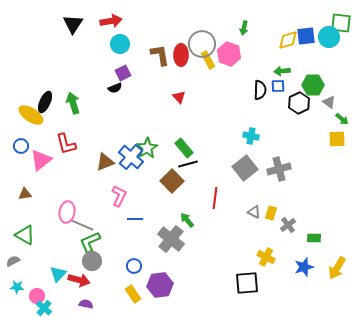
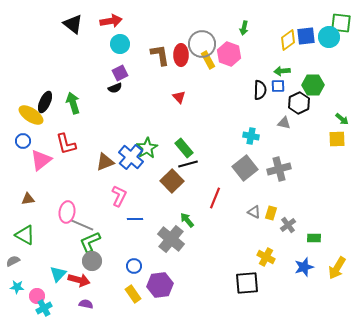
black triangle at (73, 24): rotated 25 degrees counterclockwise
yellow diamond at (288, 40): rotated 20 degrees counterclockwise
purple square at (123, 73): moved 3 px left
gray triangle at (329, 102): moved 45 px left, 21 px down; rotated 24 degrees counterclockwise
blue circle at (21, 146): moved 2 px right, 5 px up
brown triangle at (25, 194): moved 3 px right, 5 px down
red line at (215, 198): rotated 15 degrees clockwise
cyan cross at (44, 308): rotated 21 degrees clockwise
